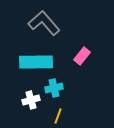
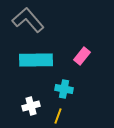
gray L-shape: moved 16 px left, 3 px up
cyan rectangle: moved 2 px up
cyan cross: moved 10 px right, 1 px down; rotated 24 degrees clockwise
white cross: moved 6 px down
